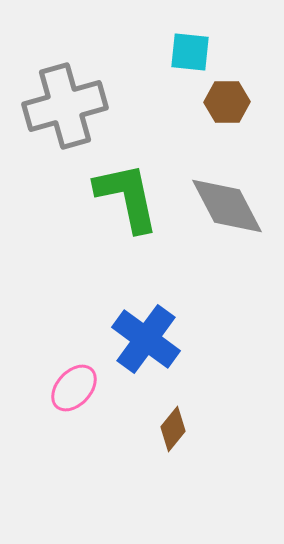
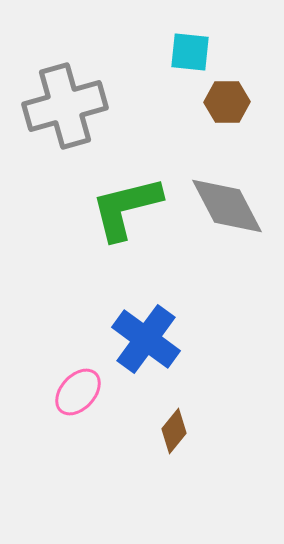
green L-shape: moved 1 px left, 11 px down; rotated 92 degrees counterclockwise
pink ellipse: moved 4 px right, 4 px down
brown diamond: moved 1 px right, 2 px down
